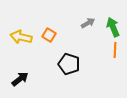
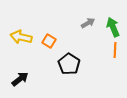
orange square: moved 6 px down
black pentagon: rotated 15 degrees clockwise
